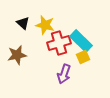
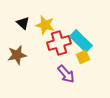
purple arrow: moved 2 px right; rotated 60 degrees counterclockwise
